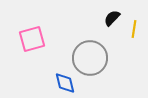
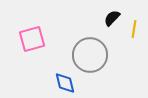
gray circle: moved 3 px up
